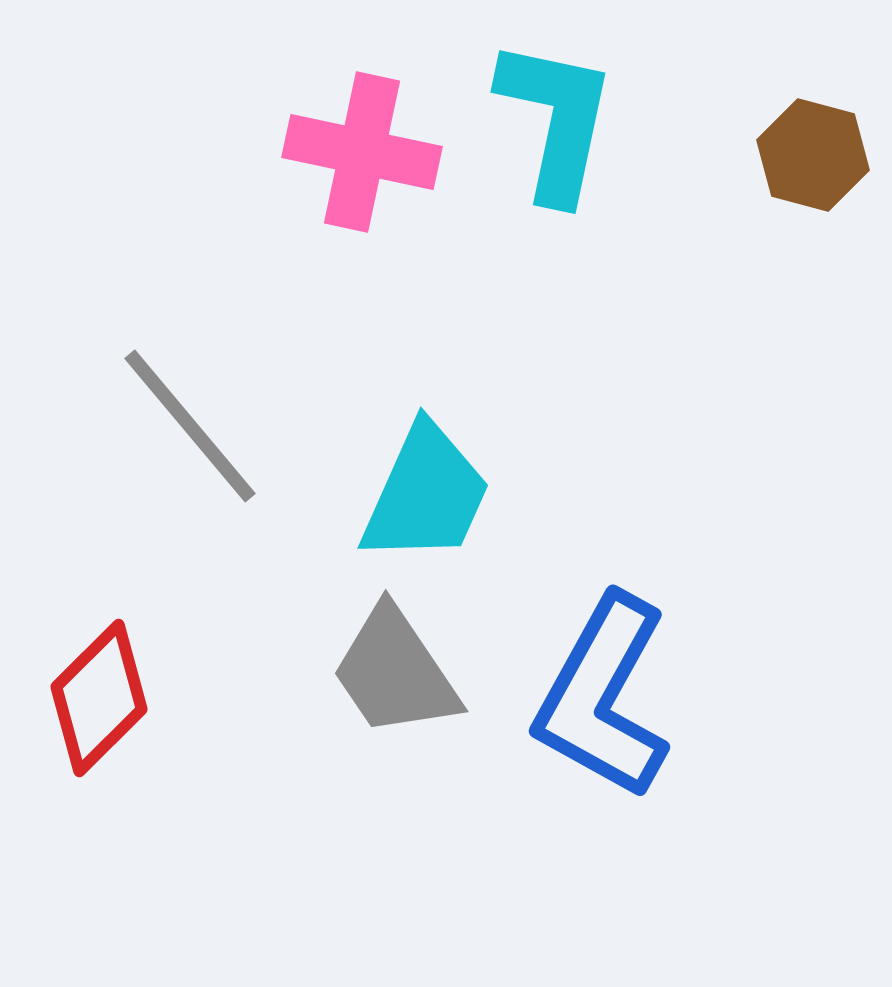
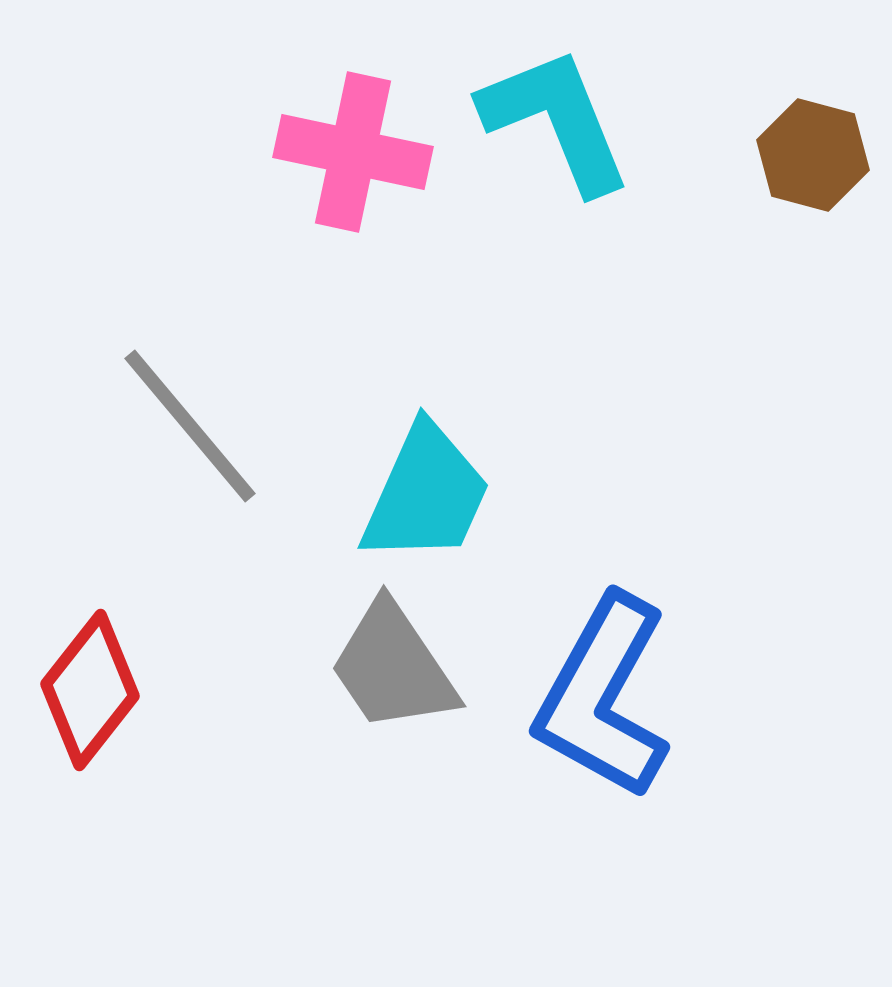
cyan L-shape: rotated 34 degrees counterclockwise
pink cross: moved 9 px left
gray trapezoid: moved 2 px left, 5 px up
red diamond: moved 9 px left, 8 px up; rotated 7 degrees counterclockwise
